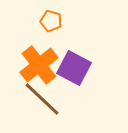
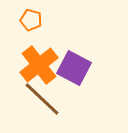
orange pentagon: moved 20 px left, 1 px up
